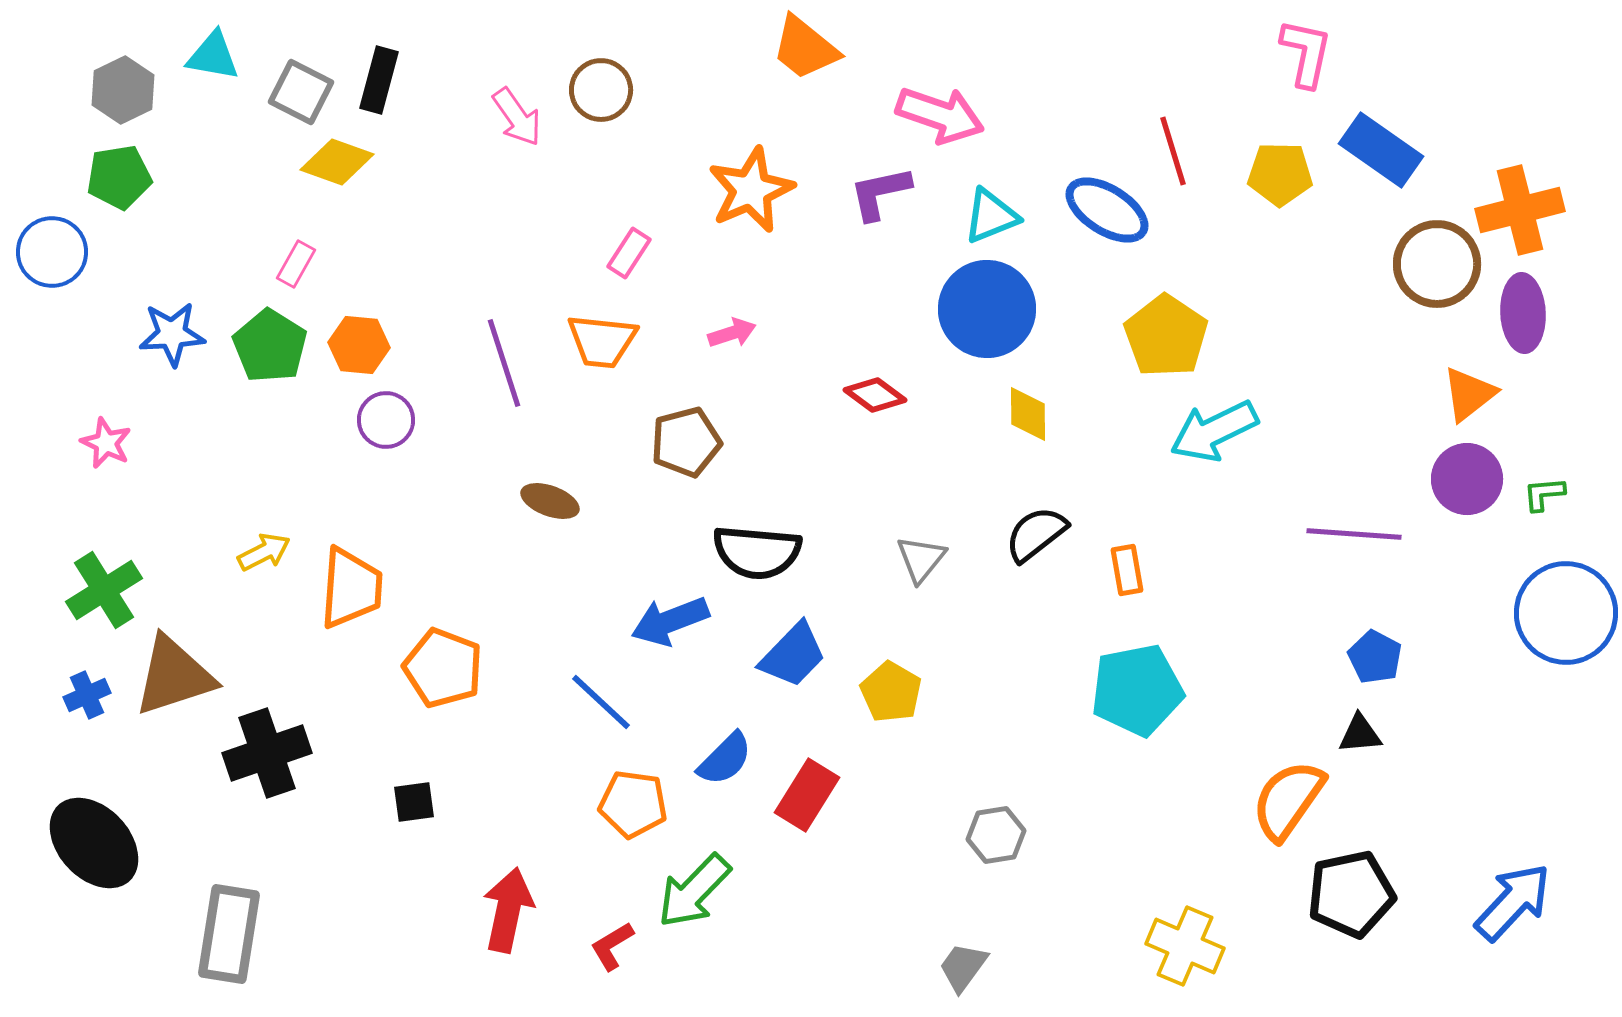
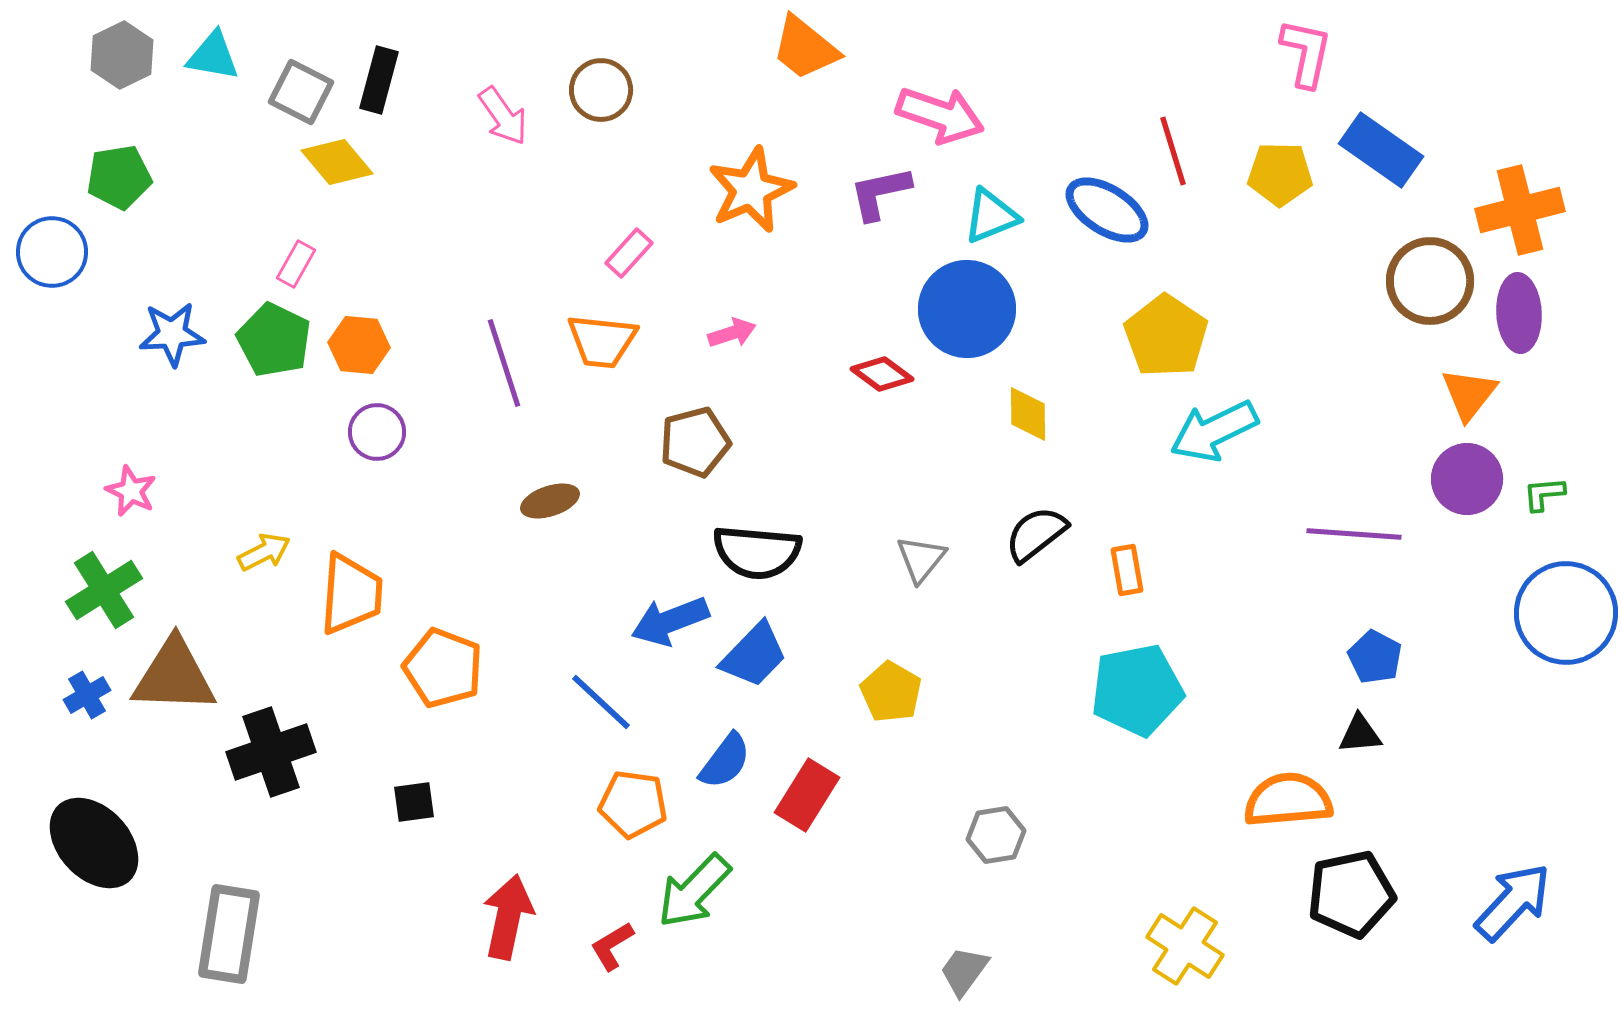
gray hexagon at (123, 90): moved 1 px left, 35 px up
pink arrow at (517, 117): moved 14 px left, 1 px up
yellow diamond at (337, 162): rotated 30 degrees clockwise
pink rectangle at (629, 253): rotated 9 degrees clockwise
brown circle at (1437, 264): moved 7 px left, 17 px down
blue circle at (987, 309): moved 20 px left
purple ellipse at (1523, 313): moved 4 px left
green pentagon at (270, 346): moved 4 px right, 6 px up; rotated 6 degrees counterclockwise
orange triangle at (1469, 394): rotated 14 degrees counterclockwise
red diamond at (875, 395): moved 7 px right, 21 px up
purple circle at (386, 420): moved 9 px left, 12 px down
brown pentagon at (686, 442): moved 9 px right
pink star at (106, 443): moved 25 px right, 48 px down
brown ellipse at (550, 501): rotated 38 degrees counterclockwise
orange trapezoid at (351, 588): moved 6 px down
blue trapezoid at (793, 655): moved 39 px left
brown triangle at (174, 676): rotated 20 degrees clockwise
blue cross at (87, 695): rotated 6 degrees counterclockwise
black cross at (267, 753): moved 4 px right, 1 px up
blue semicircle at (725, 759): moved 2 px down; rotated 8 degrees counterclockwise
orange semicircle at (1288, 800): rotated 50 degrees clockwise
red arrow at (508, 910): moved 7 px down
yellow cross at (1185, 946): rotated 10 degrees clockwise
gray trapezoid at (963, 967): moved 1 px right, 4 px down
